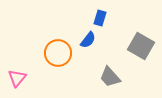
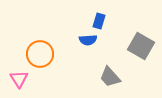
blue rectangle: moved 1 px left, 3 px down
blue semicircle: rotated 48 degrees clockwise
orange circle: moved 18 px left, 1 px down
pink triangle: moved 2 px right, 1 px down; rotated 12 degrees counterclockwise
